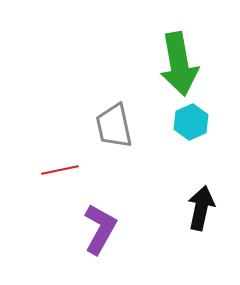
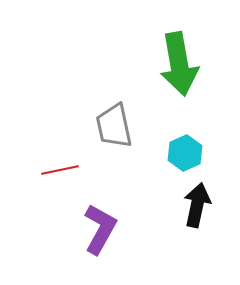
cyan hexagon: moved 6 px left, 31 px down
black arrow: moved 4 px left, 3 px up
